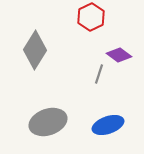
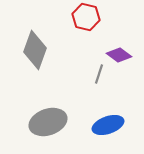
red hexagon: moved 5 px left; rotated 20 degrees counterclockwise
gray diamond: rotated 12 degrees counterclockwise
